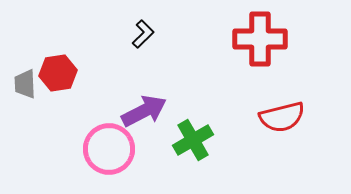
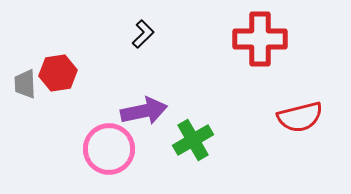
purple arrow: rotated 15 degrees clockwise
red semicircle: moved 18 px right
